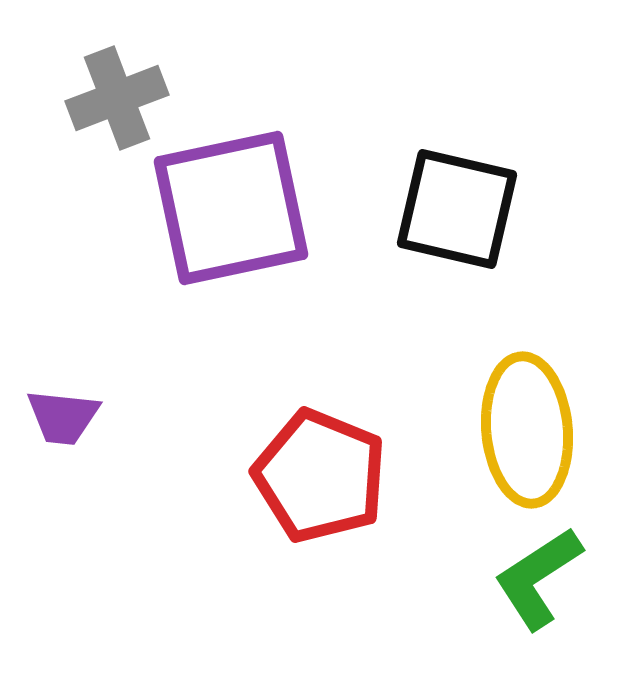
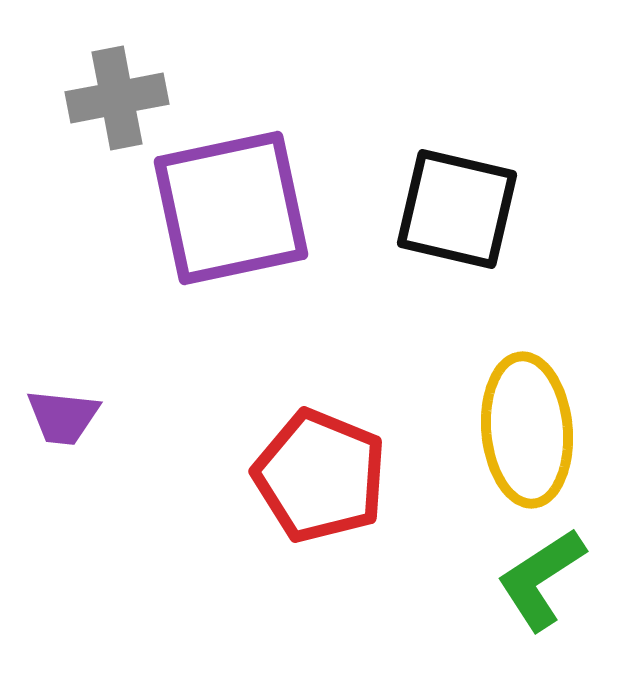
gray cross: rotated 10 degrees clockwise
green L-shape: moved 3 px right, 1 px down
